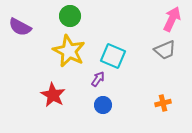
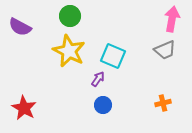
pink arrow: rotated 15 degrees counterclockwise
red star: moved 29 px left, 13 px down
